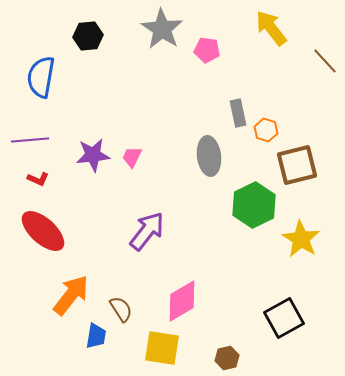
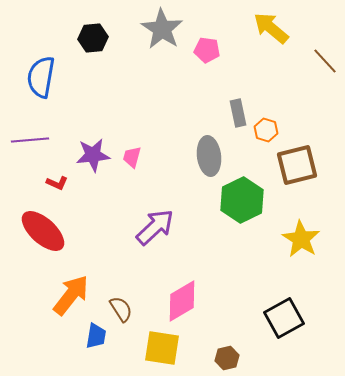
yellow arrow: rotated 12 degrees counterclockwise
black hexagon: moved 5 px right, 2 px down
pink trapezoid: rotated 10 degrees counterclockwise
red L-shape: moved 19 px right, 4 px down
green hexagon: moved 12 px left, 5 px up
purple arrow: moved 8 px right, 4 px up; rotated 9 degrees clockwise
